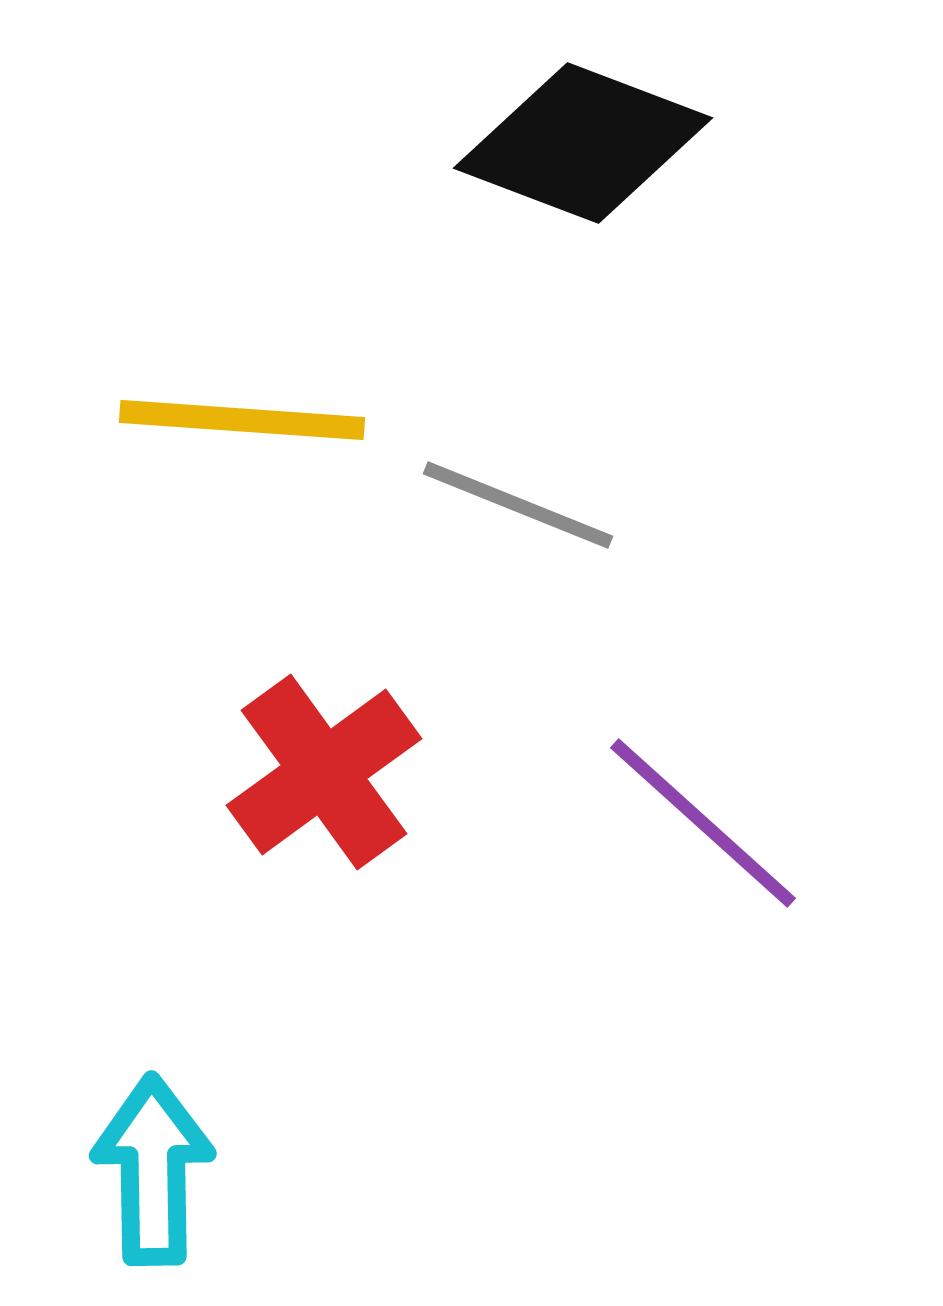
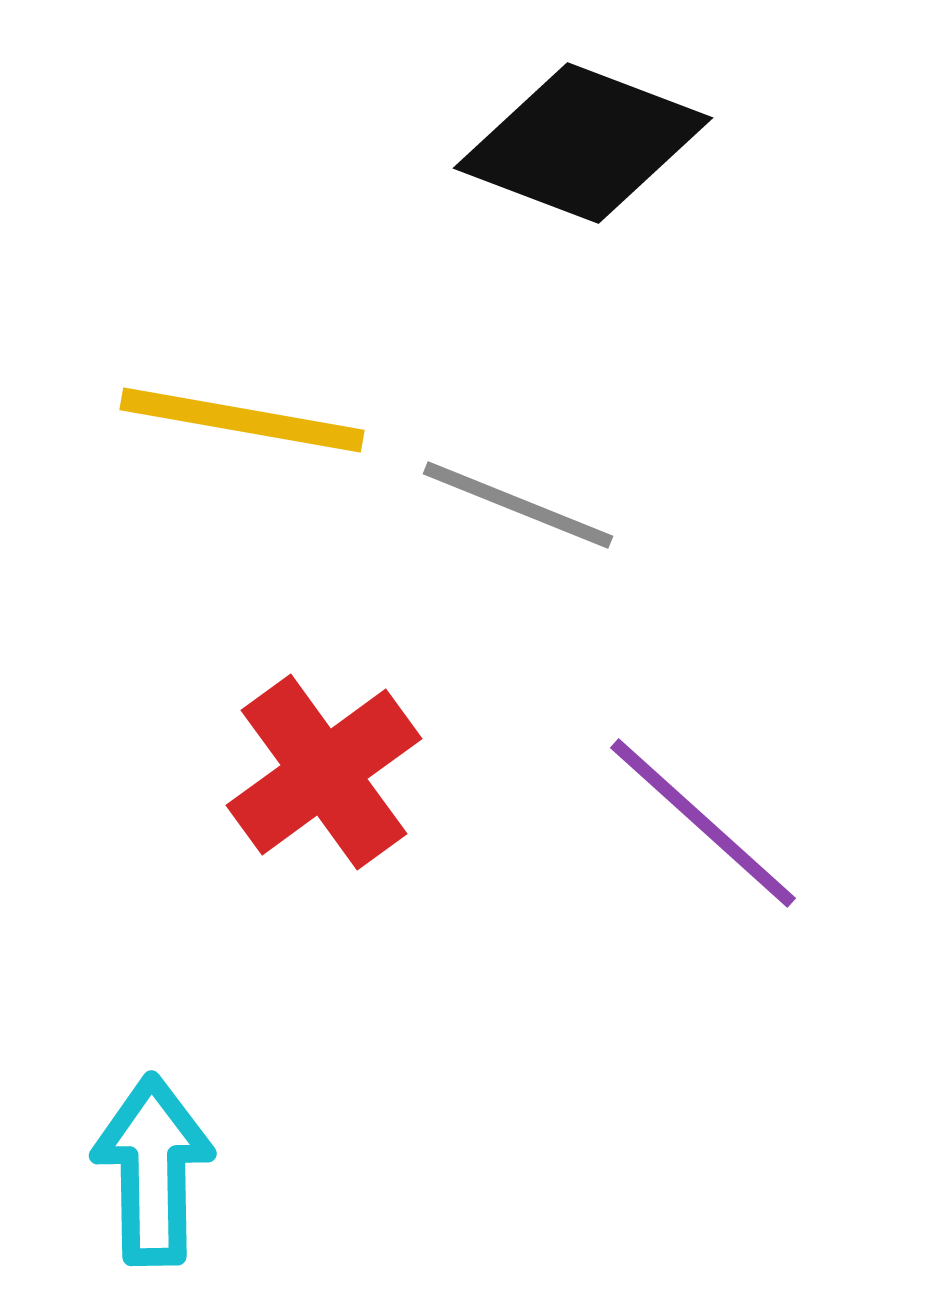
yellow line: rotated 6 degrees clockwise
